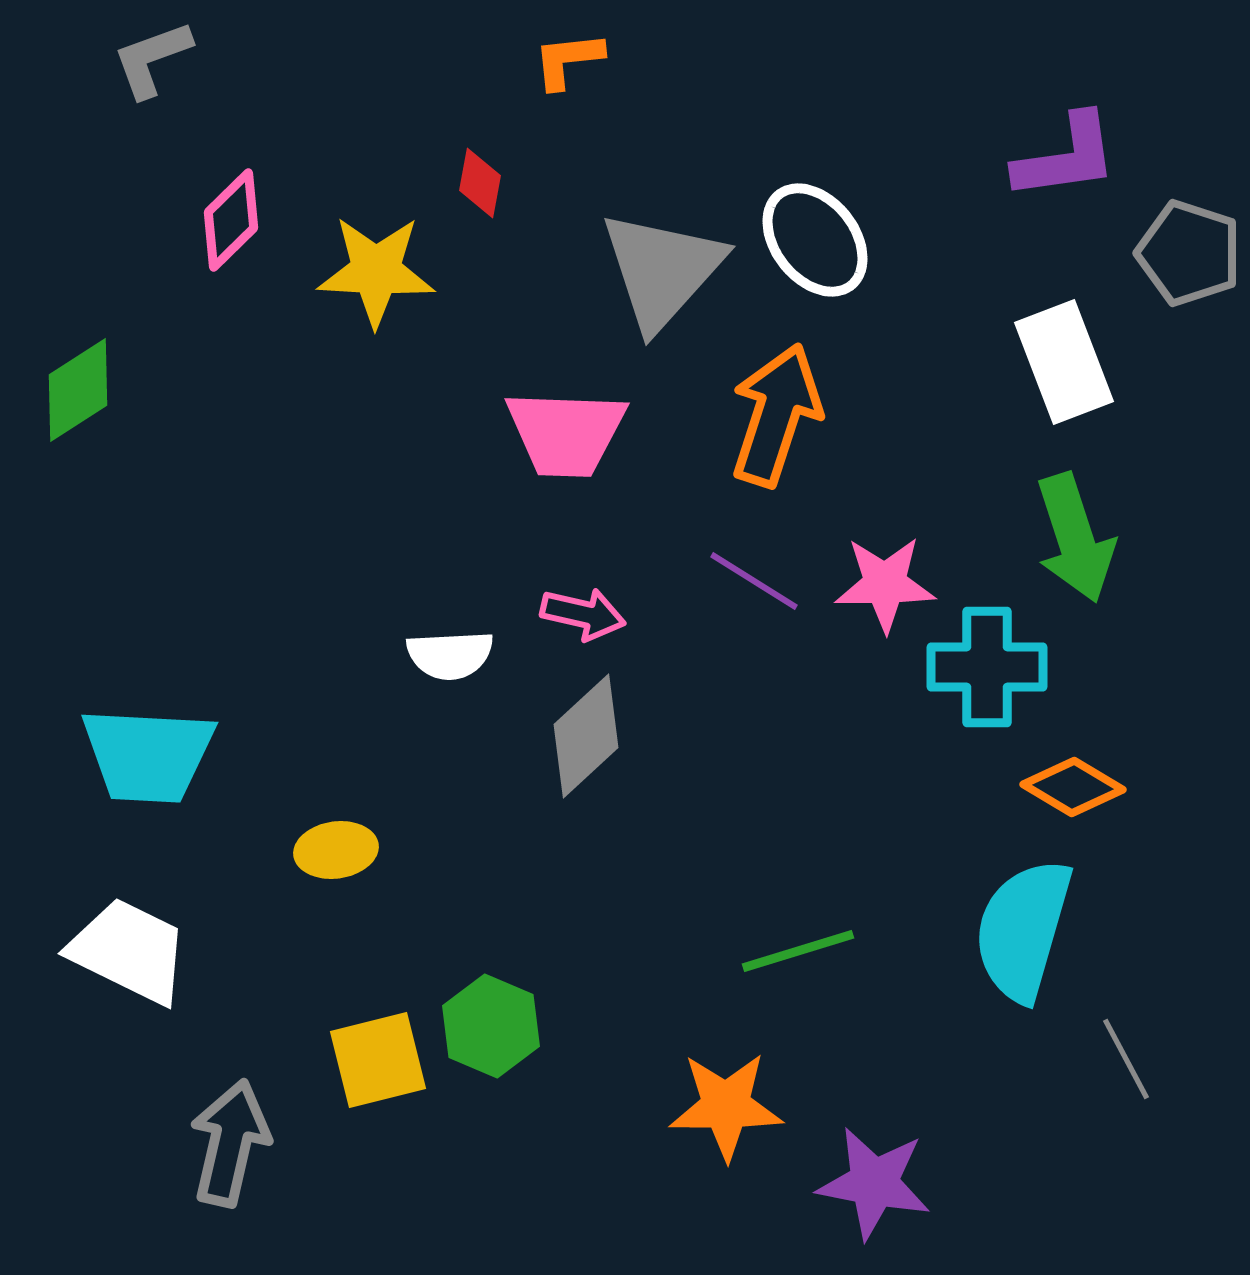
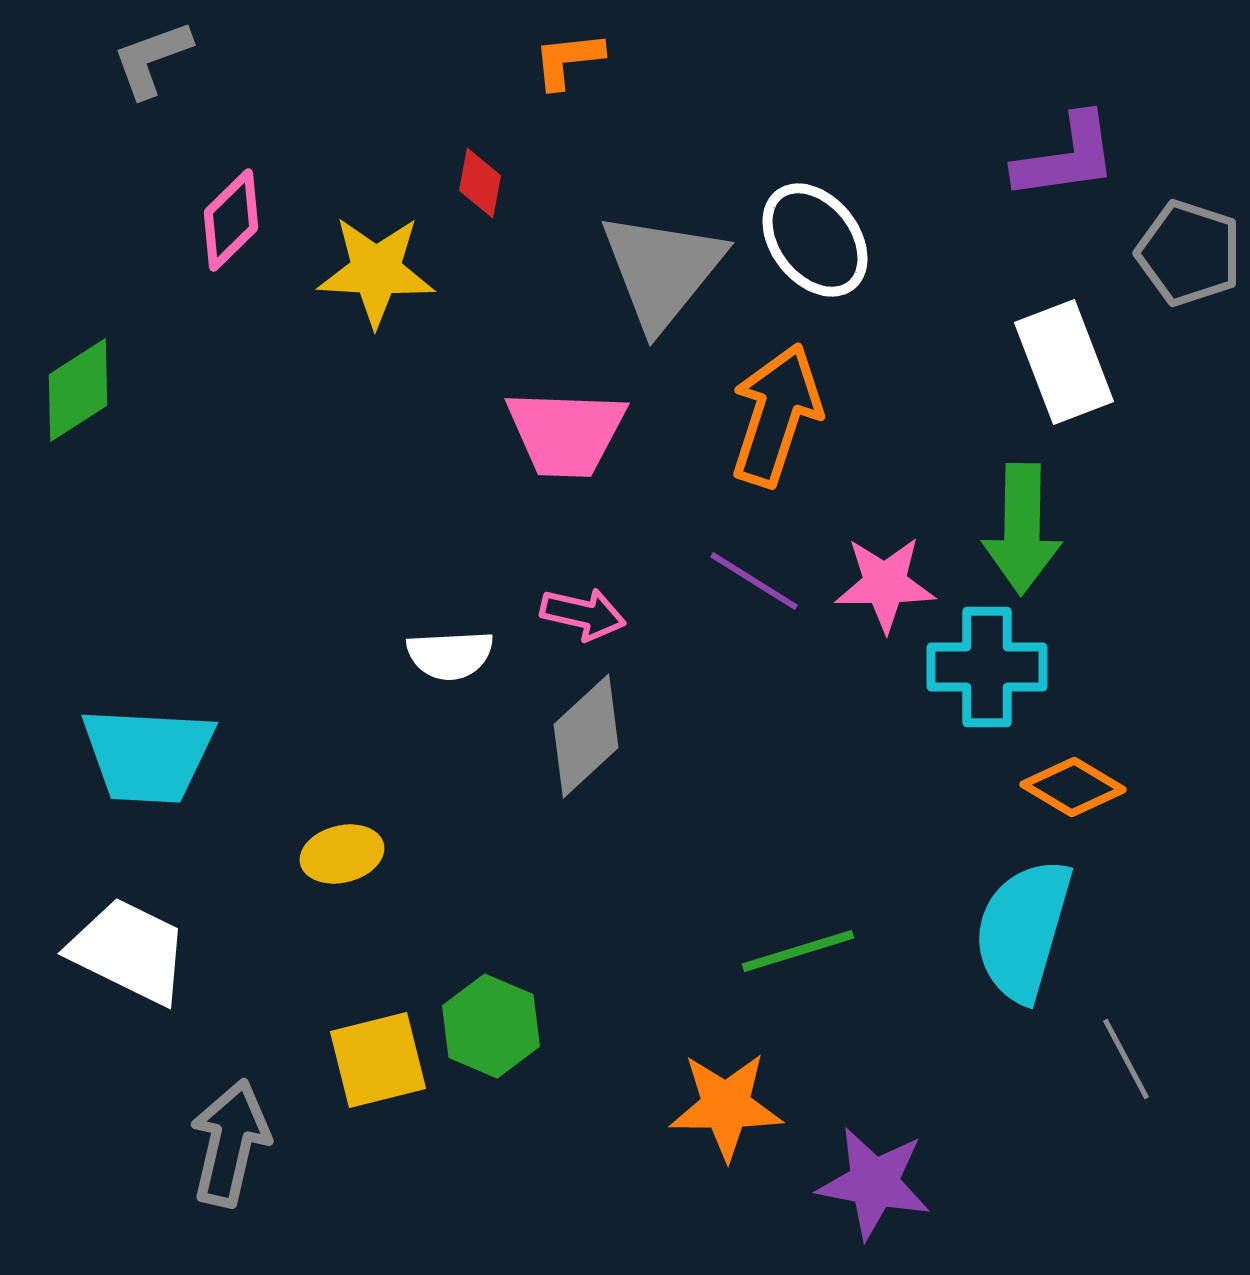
gray triangle: rotated 3 degrees counterclockwise
green arrow: moved 53 px left, 9 px up; rotated 19 degrees clockwise
yellow ellipse: moved 6 px right, 4 px down; rotated 6 degrees counterclockwise
